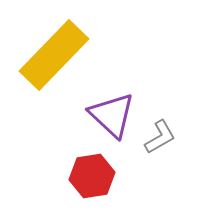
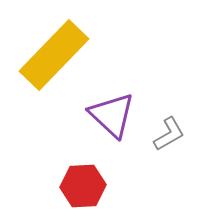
gray L-shape: moved 9 px right, 3 px up
red hexagon: moved 9 px left, 10 px down; rotated 6 degrees clockwise
